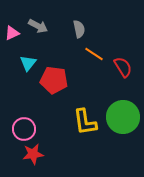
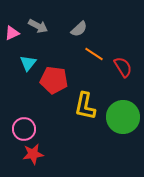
gray semicircle: rotated 60 degrees clockwise
yellow L-shape: moved 16 px up; rotated 20 degrees clockwise
